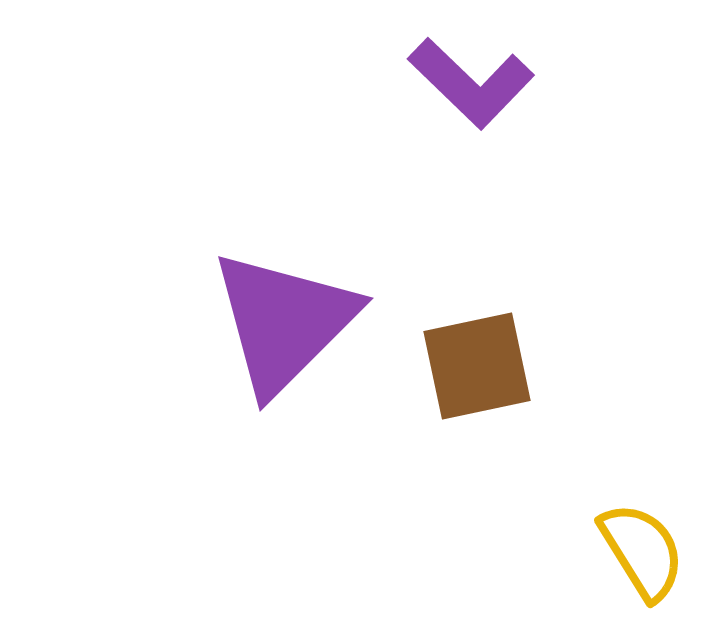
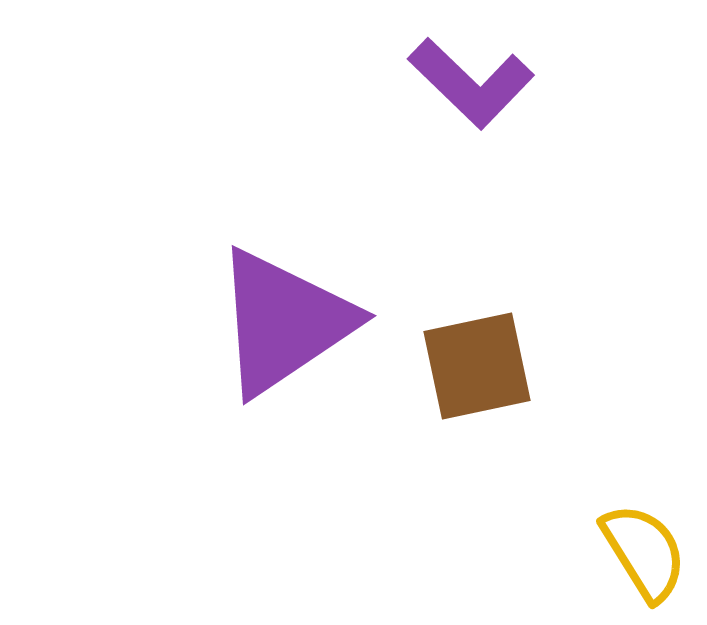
purple triangle: rotated 11 degrees clockwise
yellow semicircle: moved 2 px right, 1 px down
